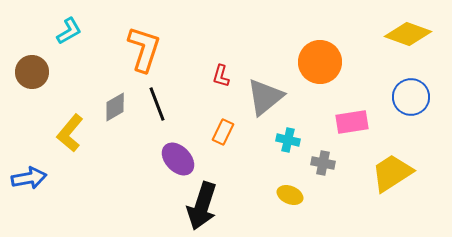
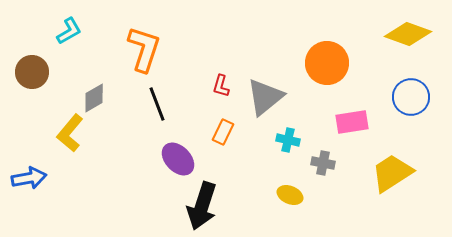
orange circle: moved 7 px right, 1 px down
red L-shape: moved 10 px down
gray diamond: moved 21 px left, 9 px up
